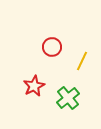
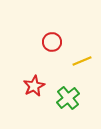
red circle: moved 5 px up
yellow line: rotated 42 degrees clockwise
